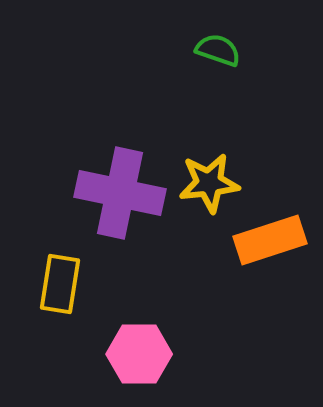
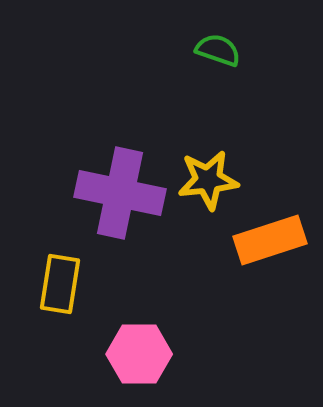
yellow star: moved 1 px left, 3 px up
